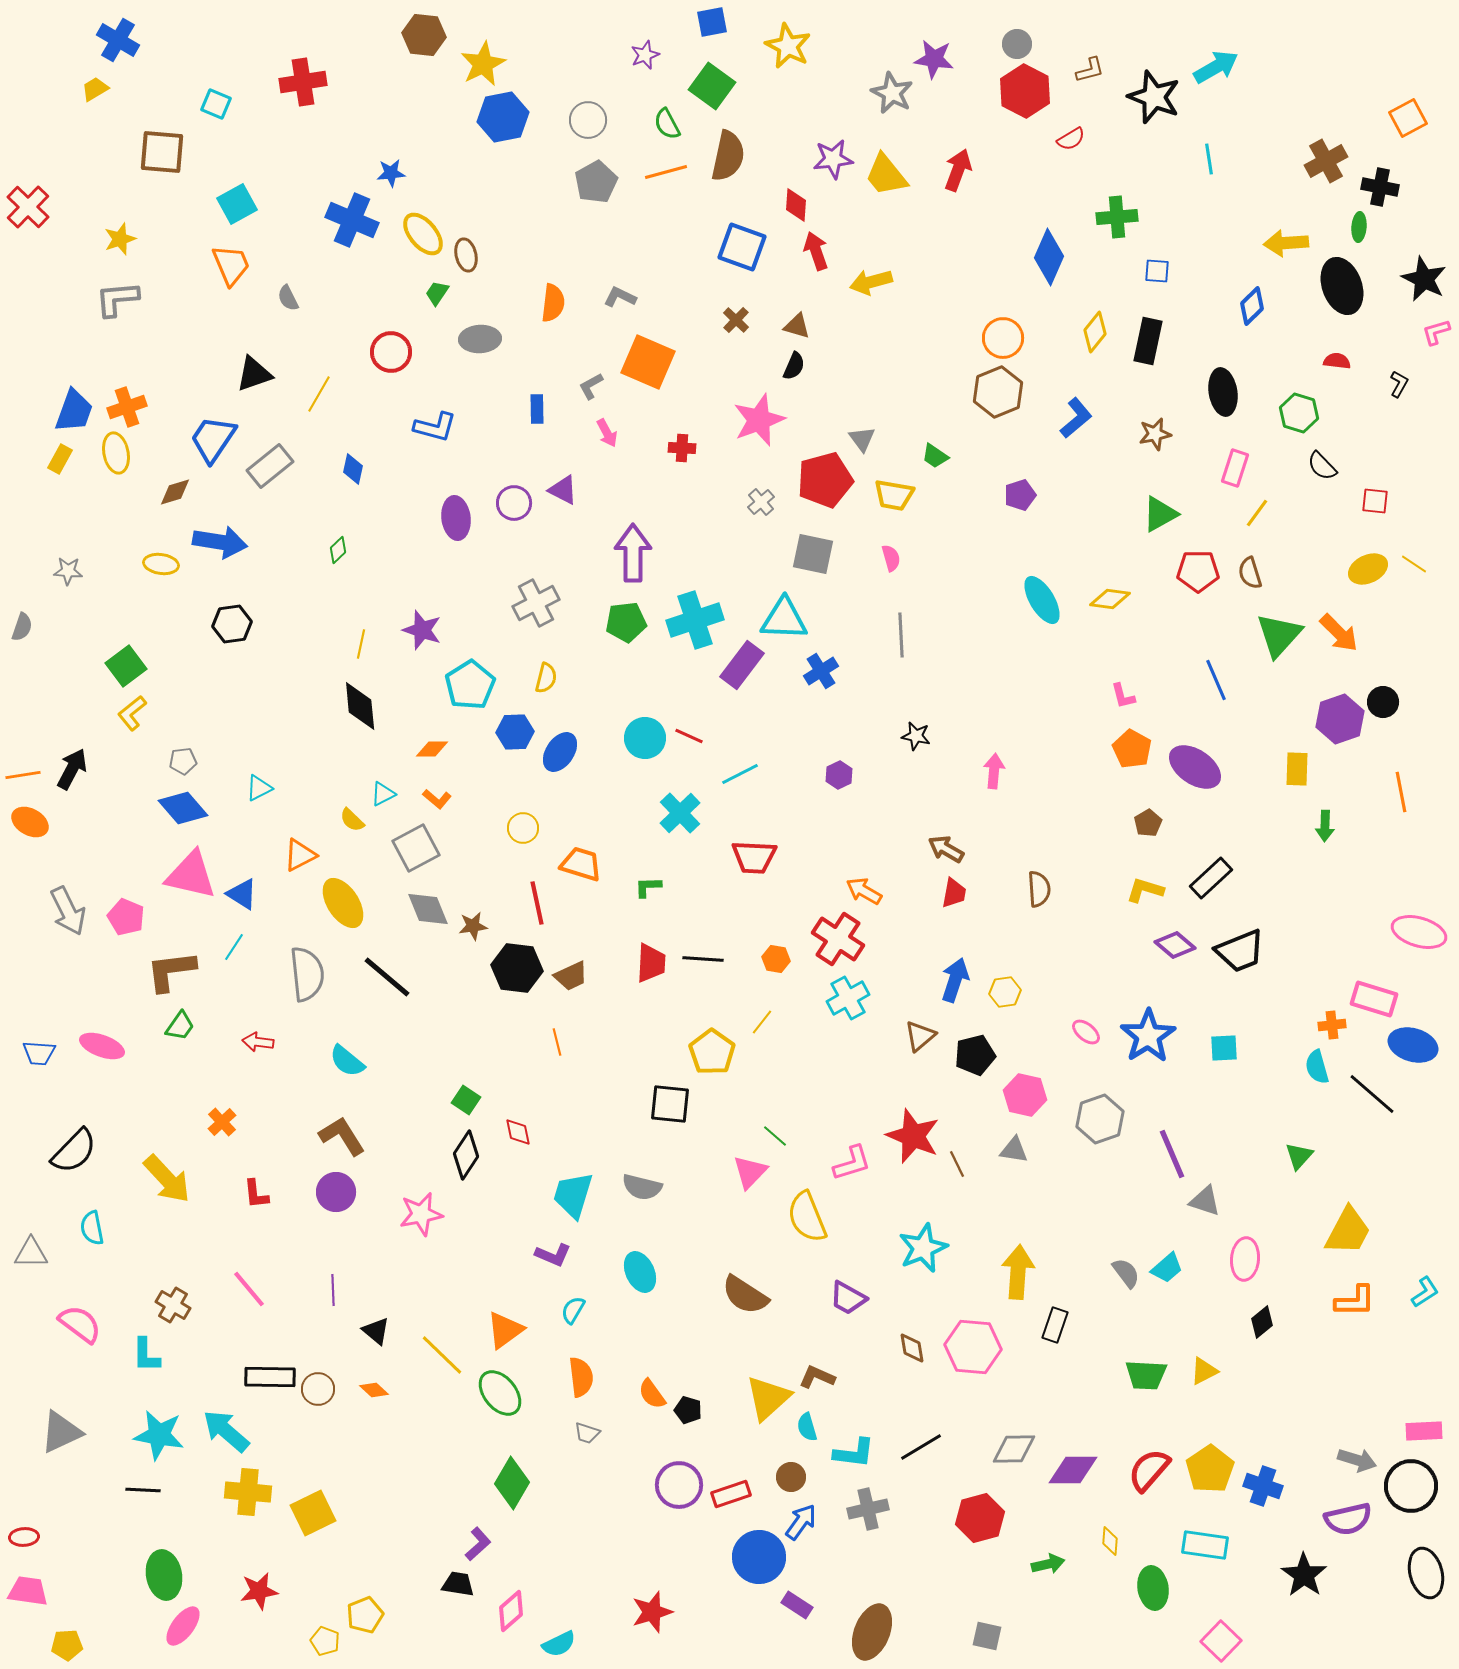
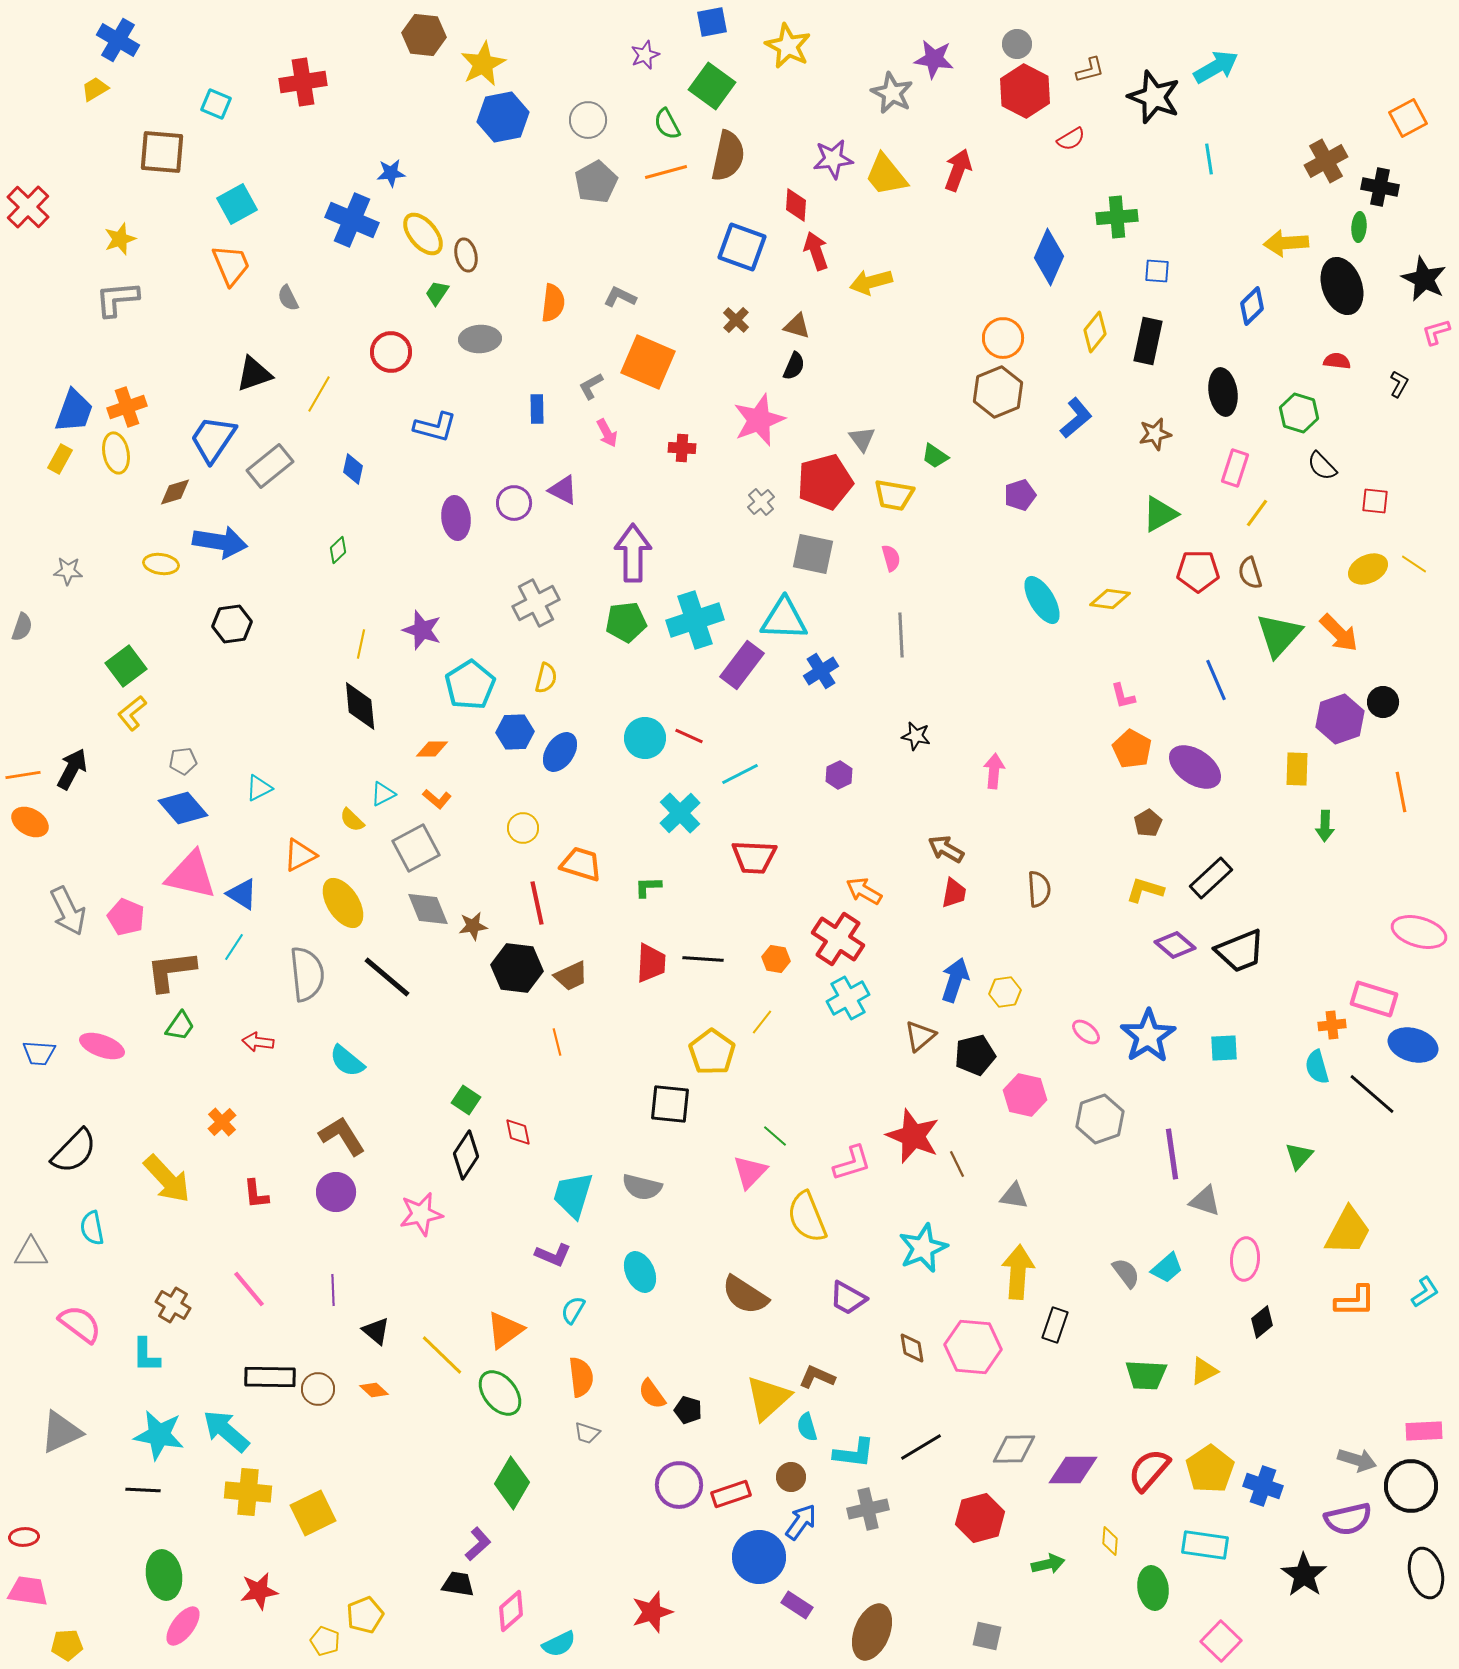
red pentagon at (825, 480): moved 2 px down
gray triangle at (1014, 1150): moved 46 px down
purple line at (1172, 1154): rotated 15 degrees clockwise
